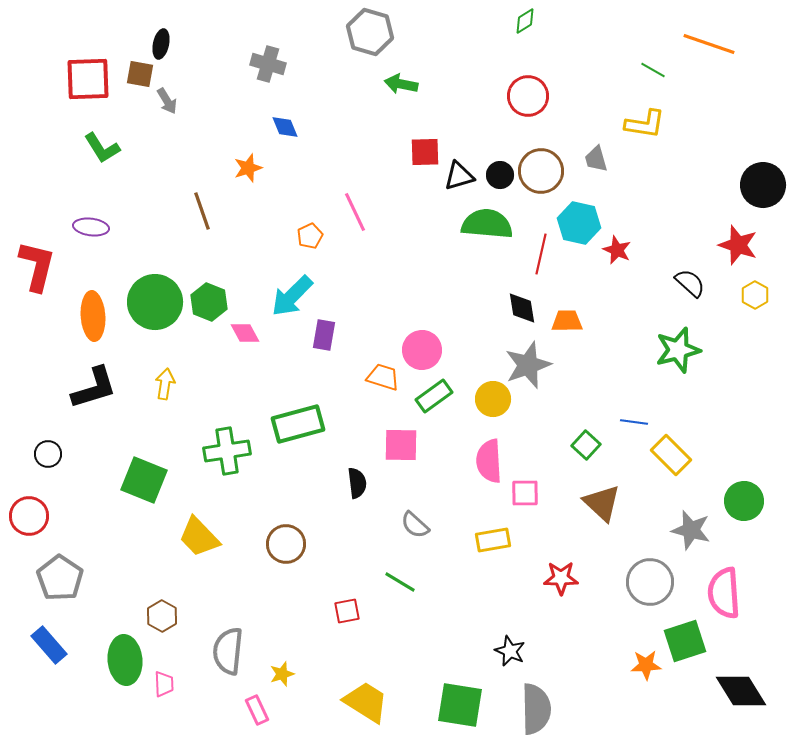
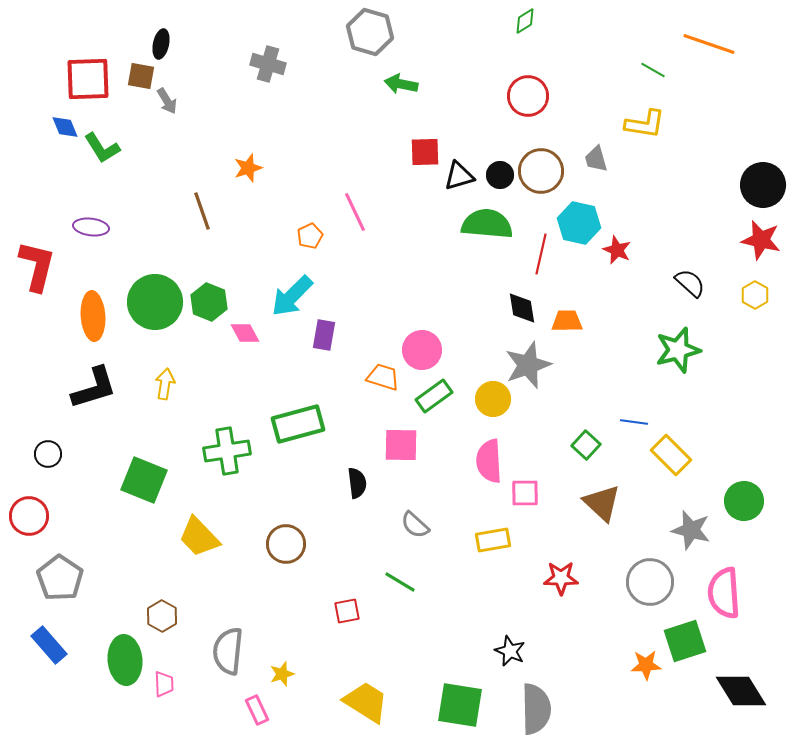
brown square at (140, 74): moved 1 px right, 2 px down
blue diamond at (285, 127): moved 220 px left
red star at (738, 245): moved 23 px right, 5 px up; rotated 6 degrees counterclockwise
